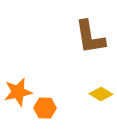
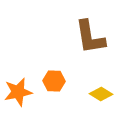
orange hexagon: moved 9 px right, 27 px up
